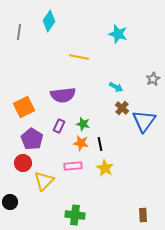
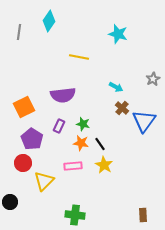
black line: rotated 24 degrees counterclockwise
yellow star: moved 1 px left, 3 px up
